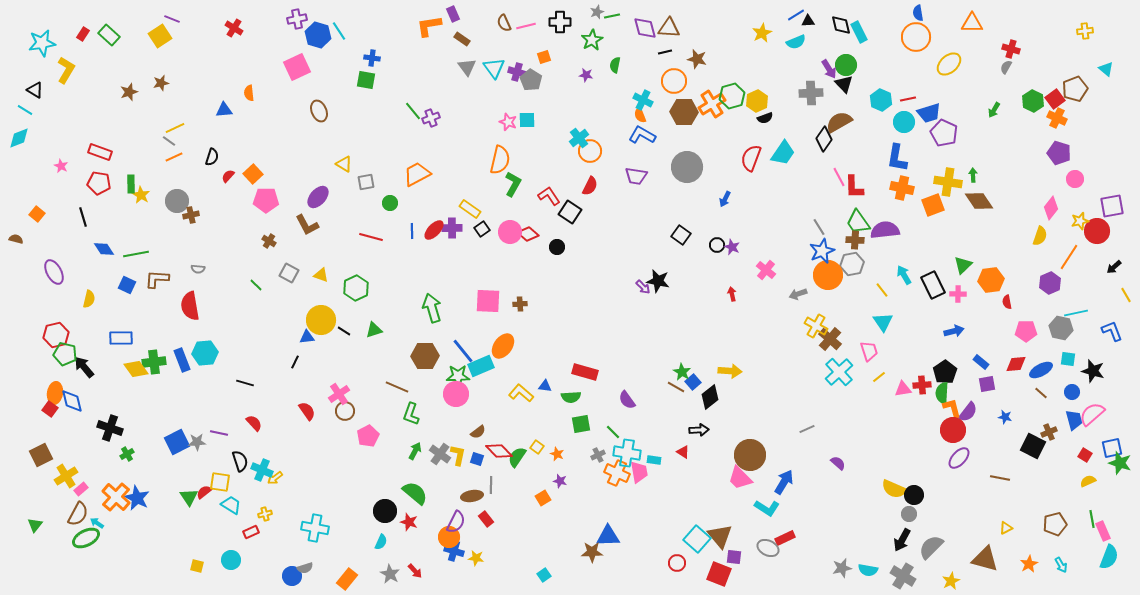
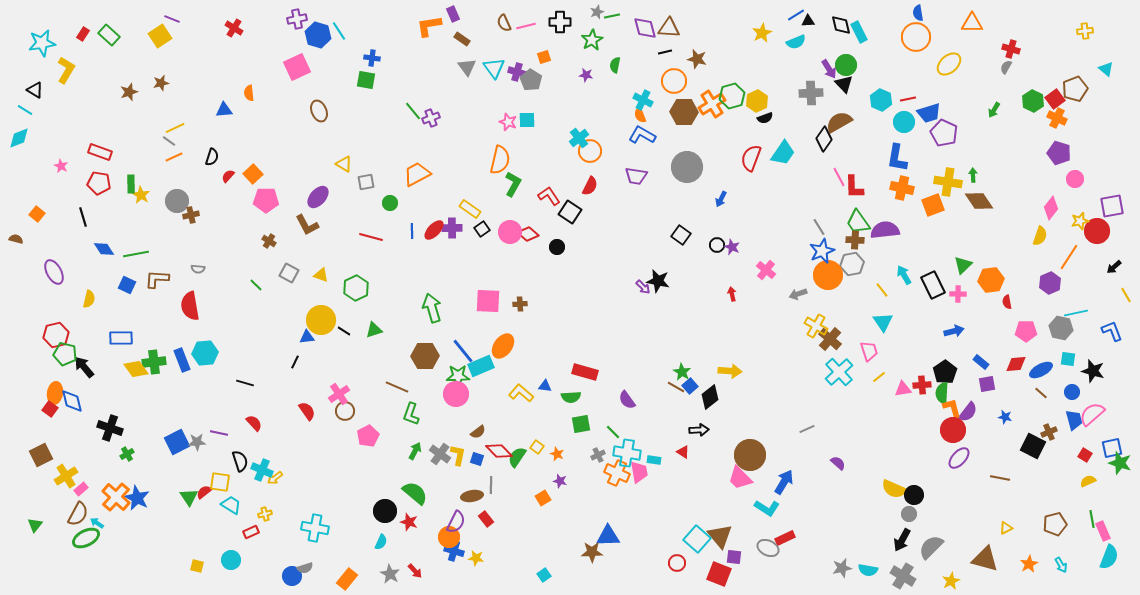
blue arrow at (725, 199): moved 4 px left
blue square at (693, 382): moved 3 px left, 4 px down
